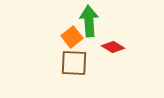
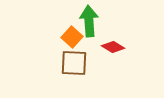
orange square: rotated 10 degrees counterclockwise
